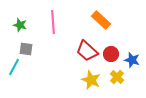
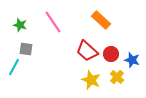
pink line: rotated 30 degrees counterclockwise
